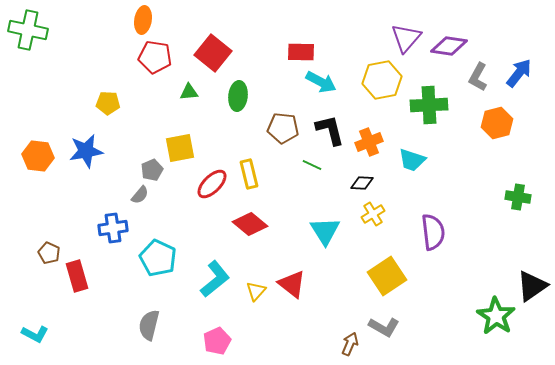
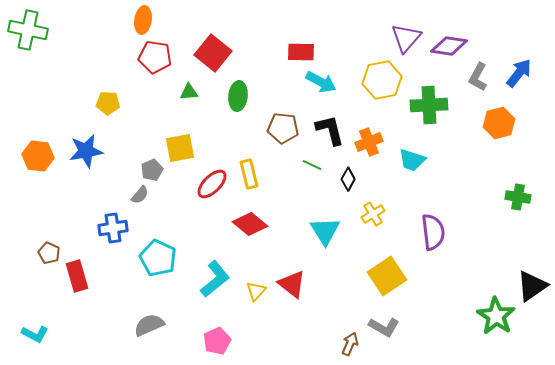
orange hexagon at (497, 123): moved 2 px right
black diamond at (362, 183): moved 14 px left, 4 px up; rotated 65 degrees counterclockwise
gray semicircle at (149, 325): rotated 52 degrees clockwise
